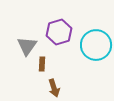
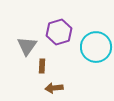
cyan circle: moved 2 px down
brown rectangle: moved 2 px down
brown arrow: rotated 102 degrees clockwise
